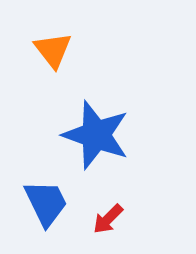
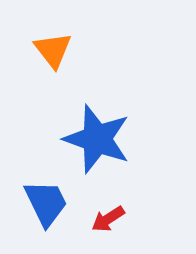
blue star: moved 1 px right, 4 px down
red arrow: rotated 12 degrees clockwise
